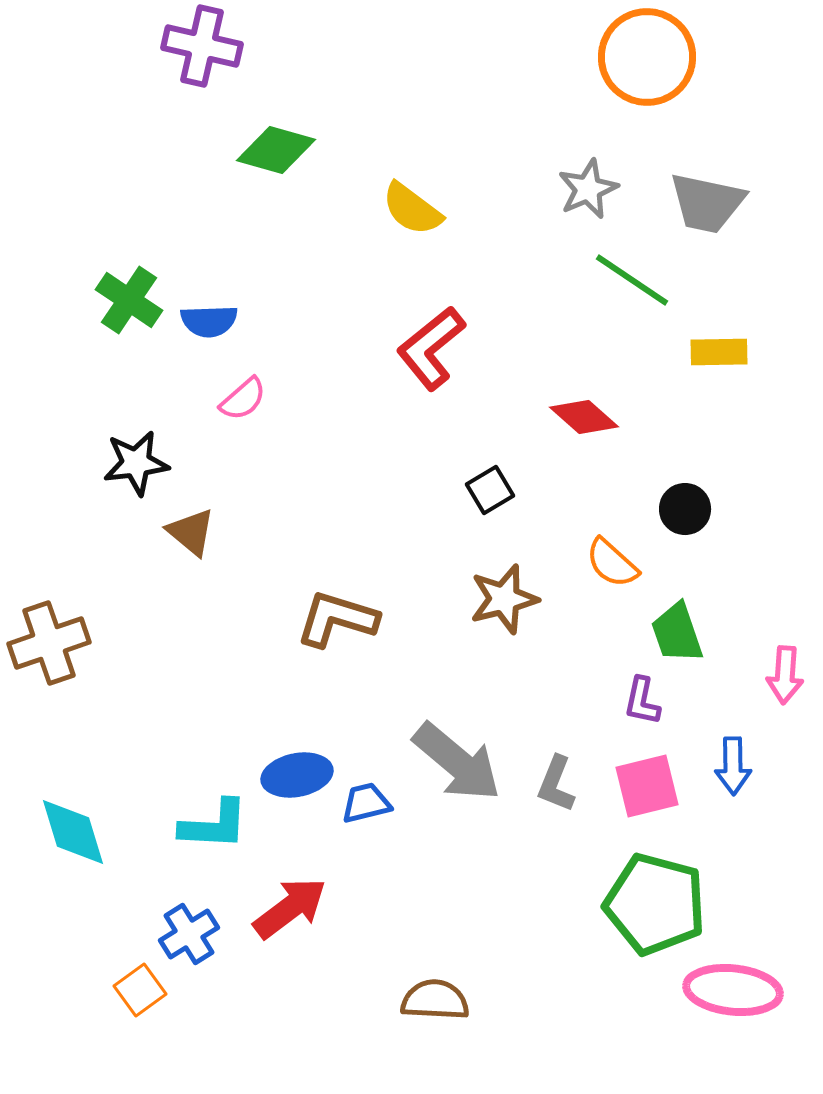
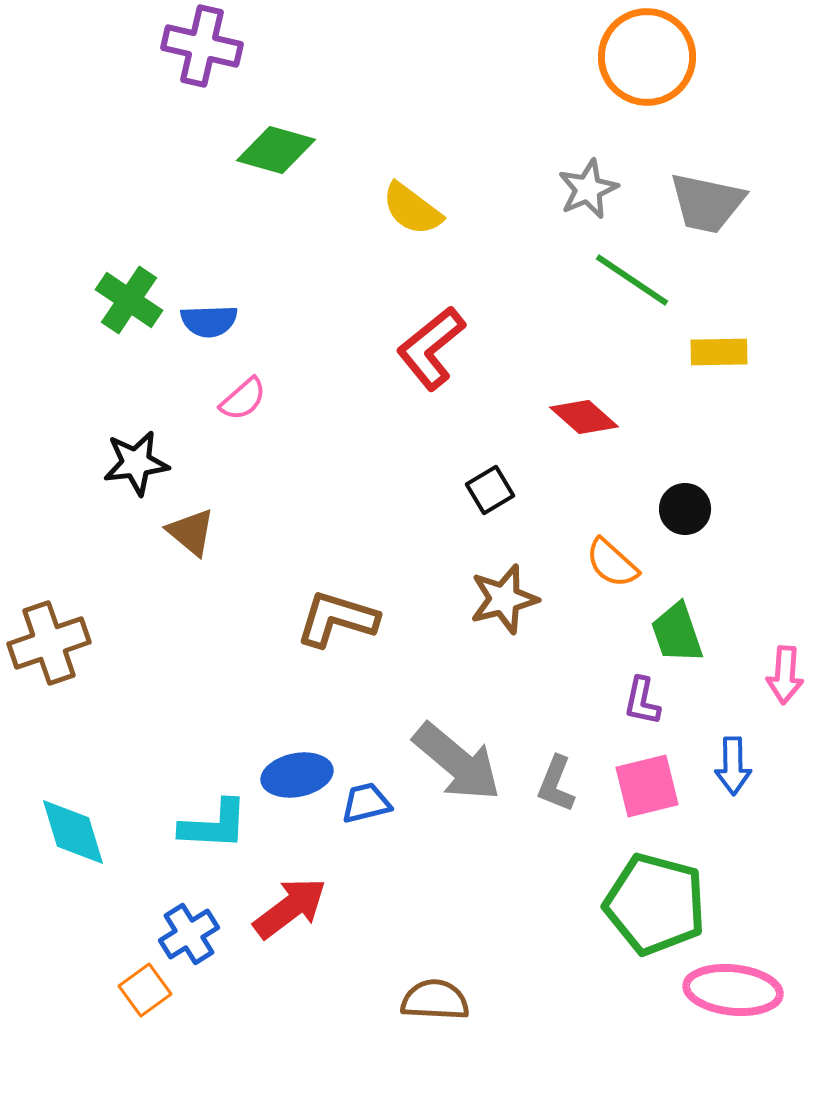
orange square: moved 5 px right
